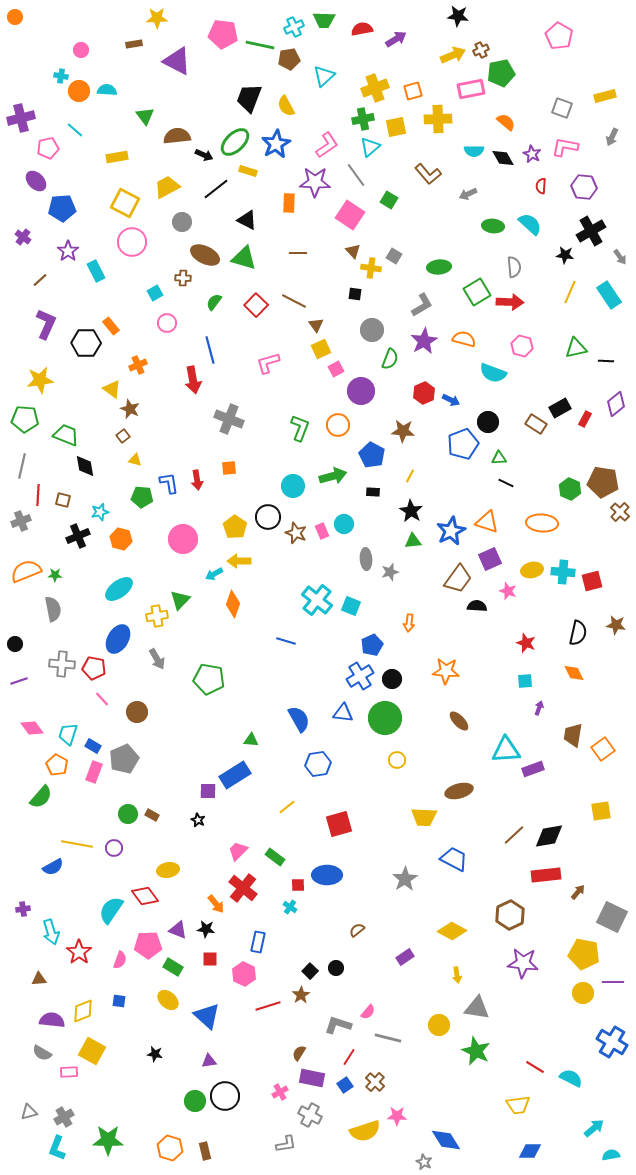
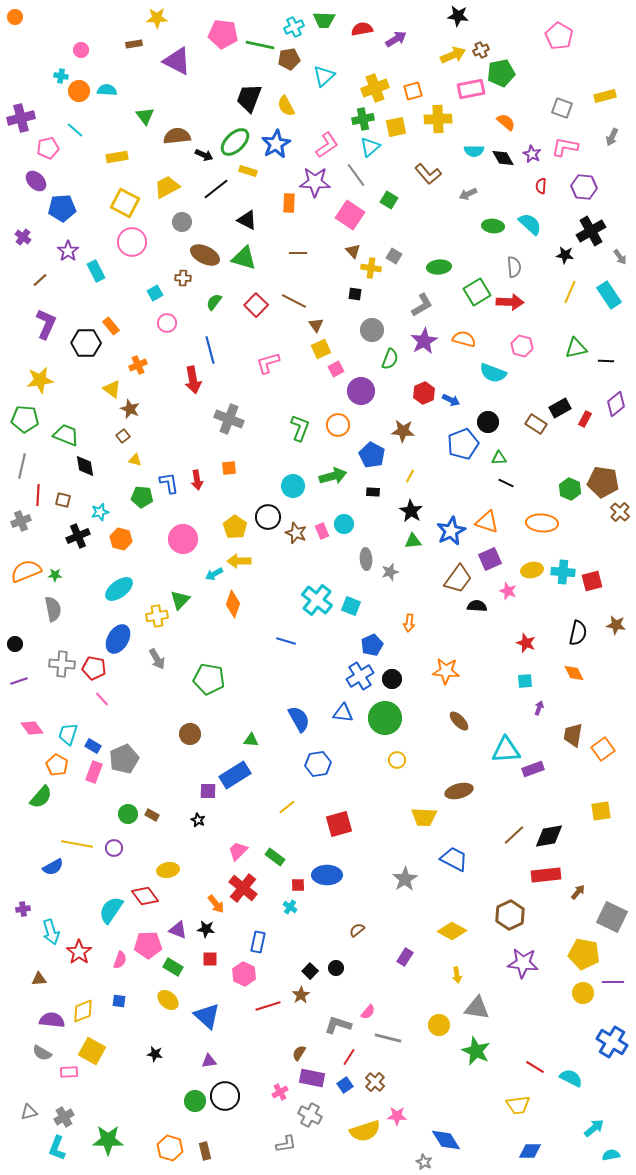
brown circle at (137, 712): moved 53 px right, 22 px down
purple rectangle at (405, 957): rotated 24 degrees counterclockwise
